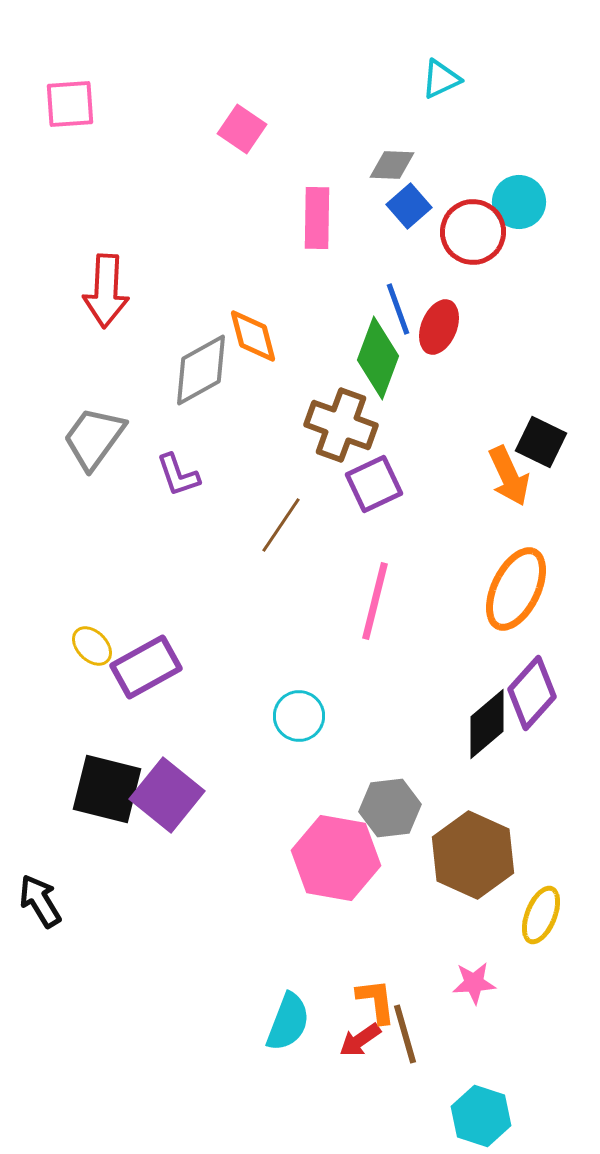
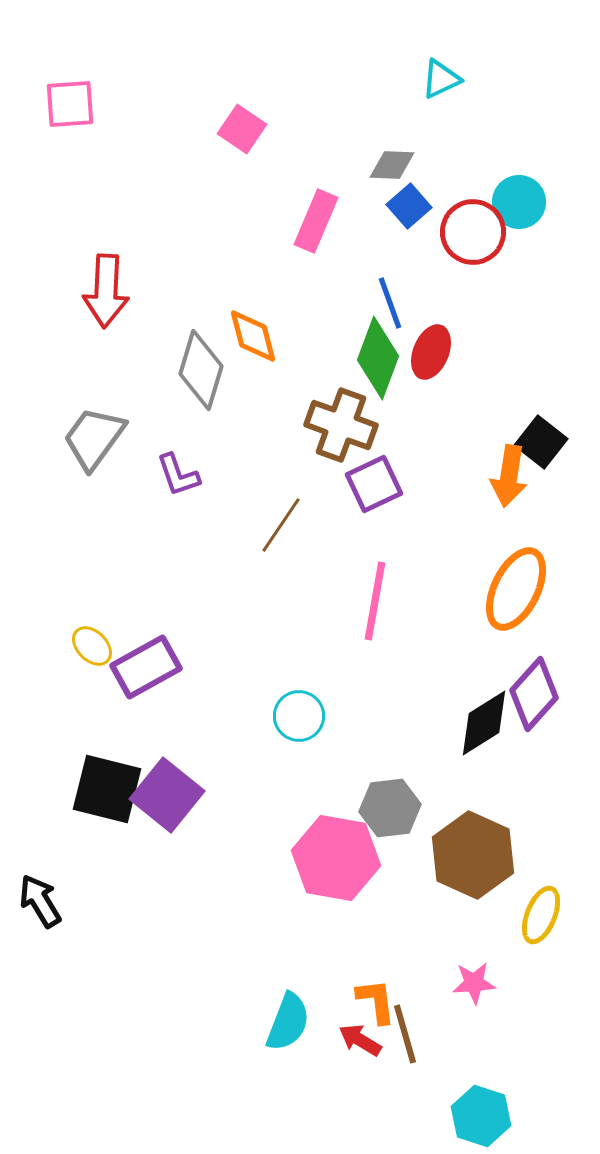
pink rectangle at (317, 218): moved 1 px left, 3 px down; rotated 22 degrees clockwise
blue line at (398, 309): moved 8 px left, 6 px up
red ellipse at (439, 327): moved 8 px left, 25 px down
gray diamond at (201, 370): rotated 44 degrees counterclockwise
black square at (541, 442): rotated 12 degrees clockwise
orange arrow at (509, 476): rotated 34 degrees clockwise
pink line at (375, 601): rotated 4 degrees counterclockwise
purple diamond at (532, 693): moved 2 px right, 1 px down
black diamond at (487, 724): moved 3 px left, 1 px up; rotated 8 degrees clockwise
red arrow at (360, 1040): rotated 66 degrees clockwise
